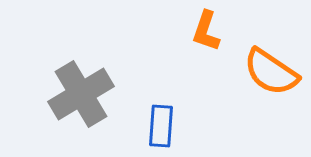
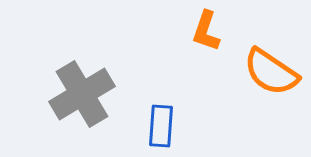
gray cross: moved 1 px right
